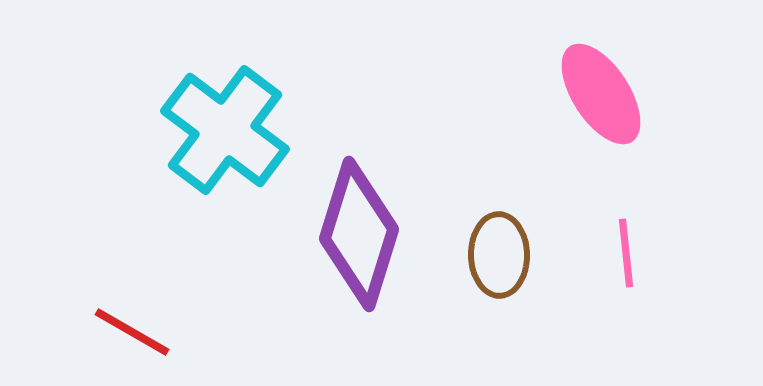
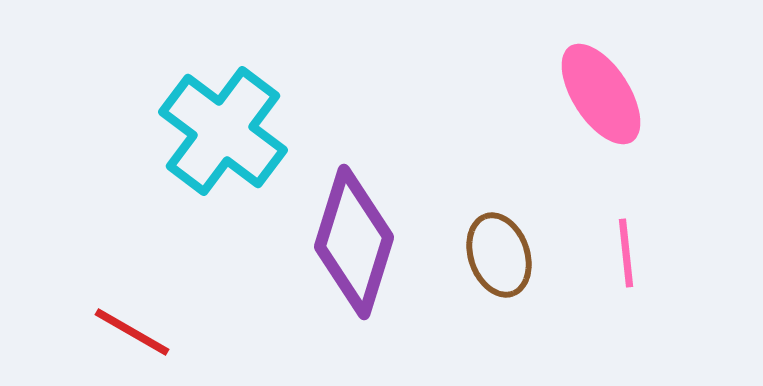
cyan cross: moved 2 px left, 1 px down
purple diamond: moved 5 px left, 8 px down
brown ellipse: rotated 18 degrees counterclockwise
